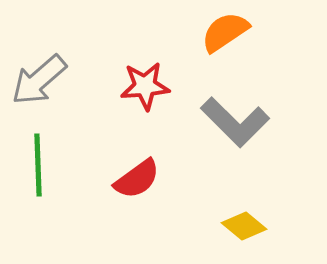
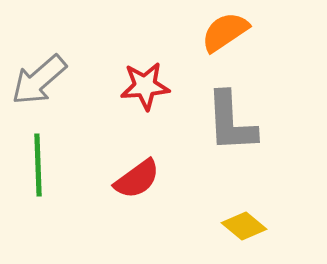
gray L-shape: moved 4 px left; rotated 42 degrees clockwise
